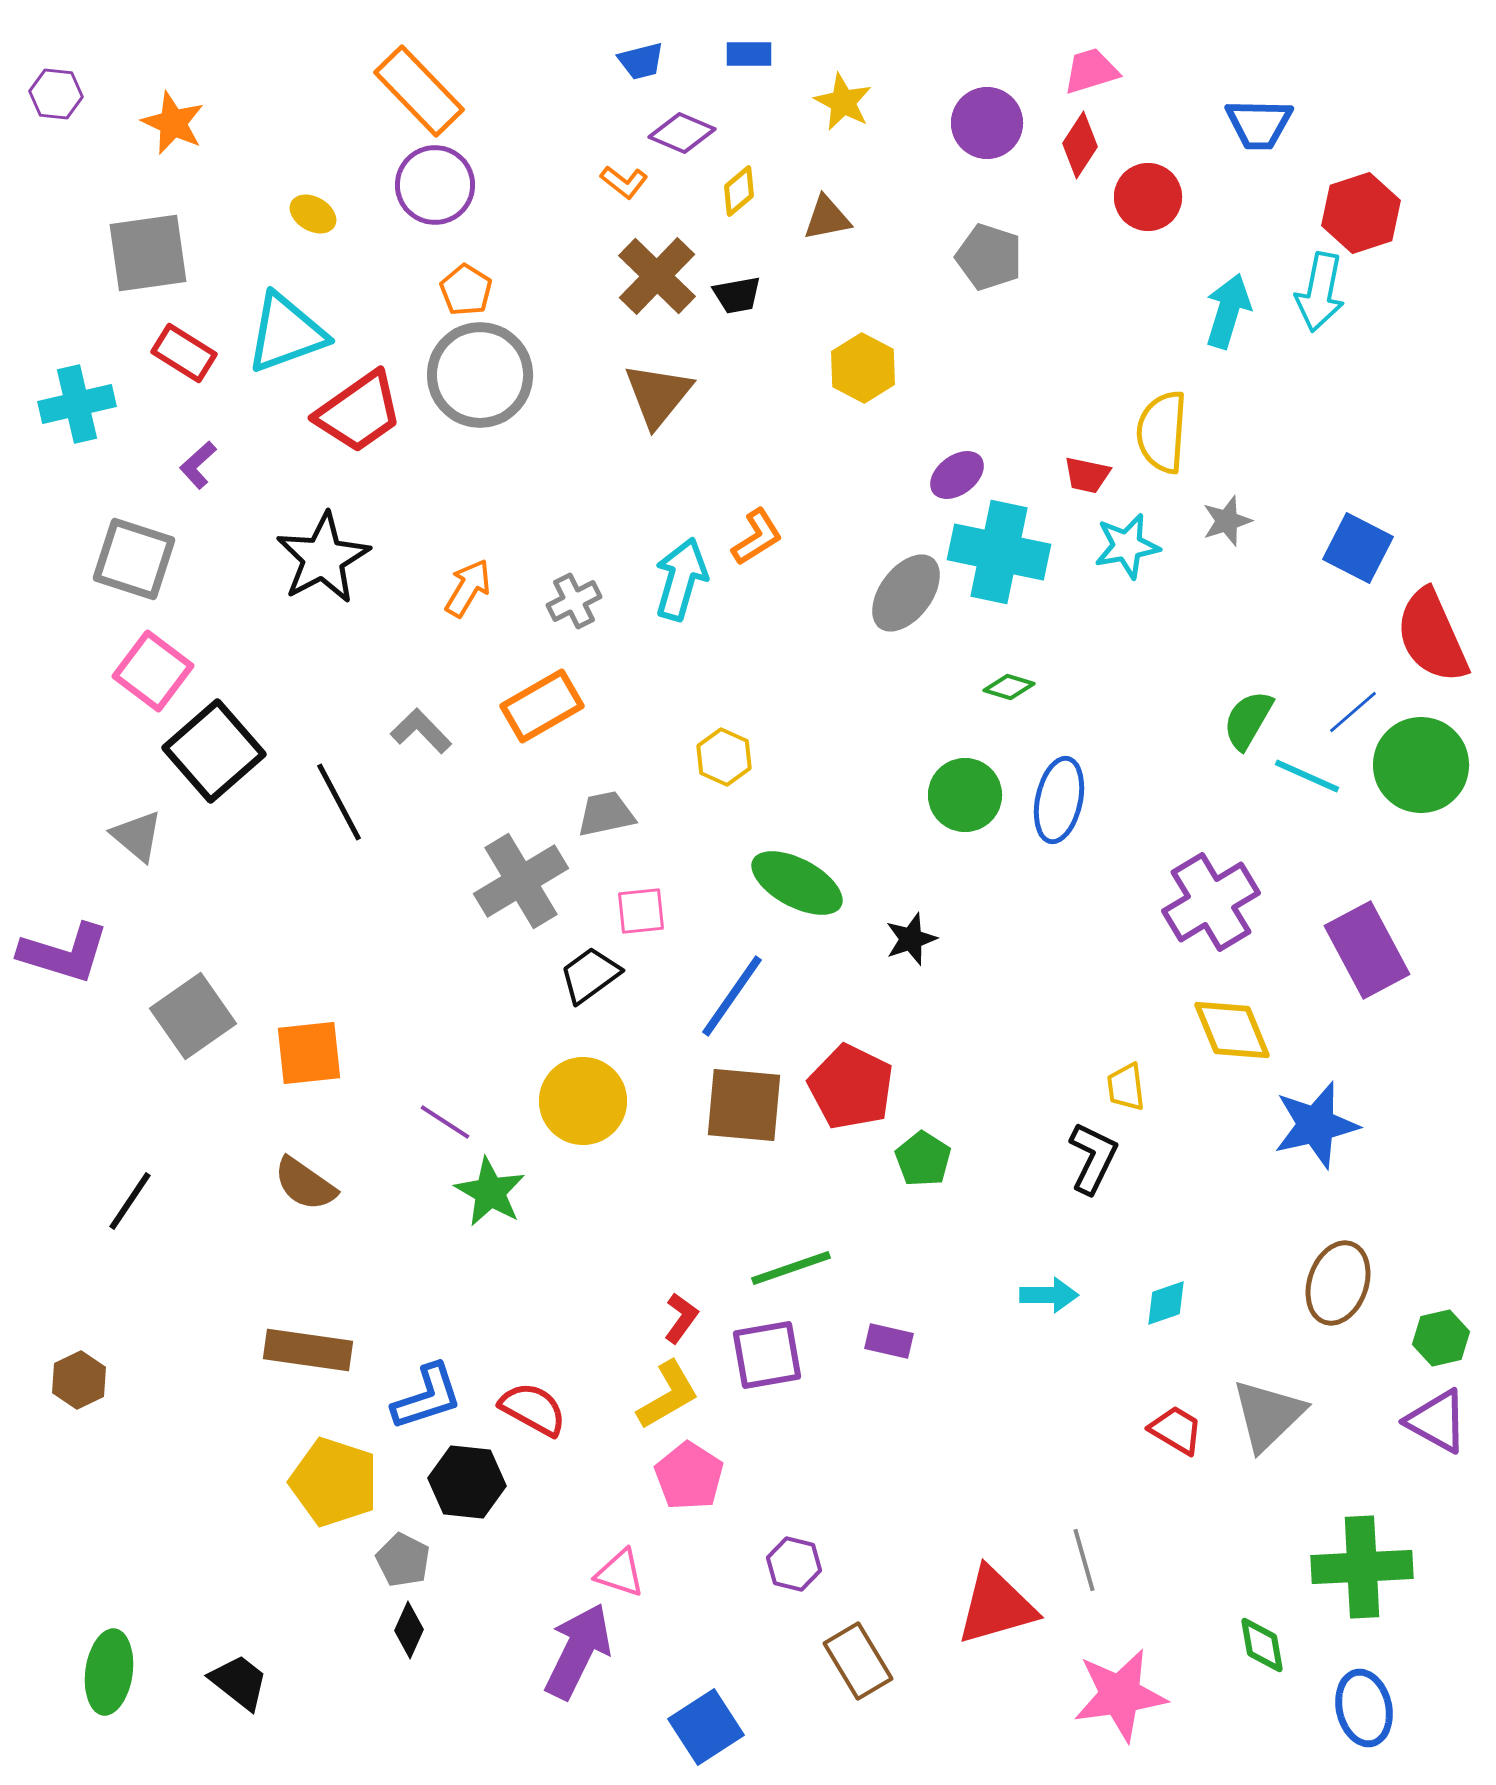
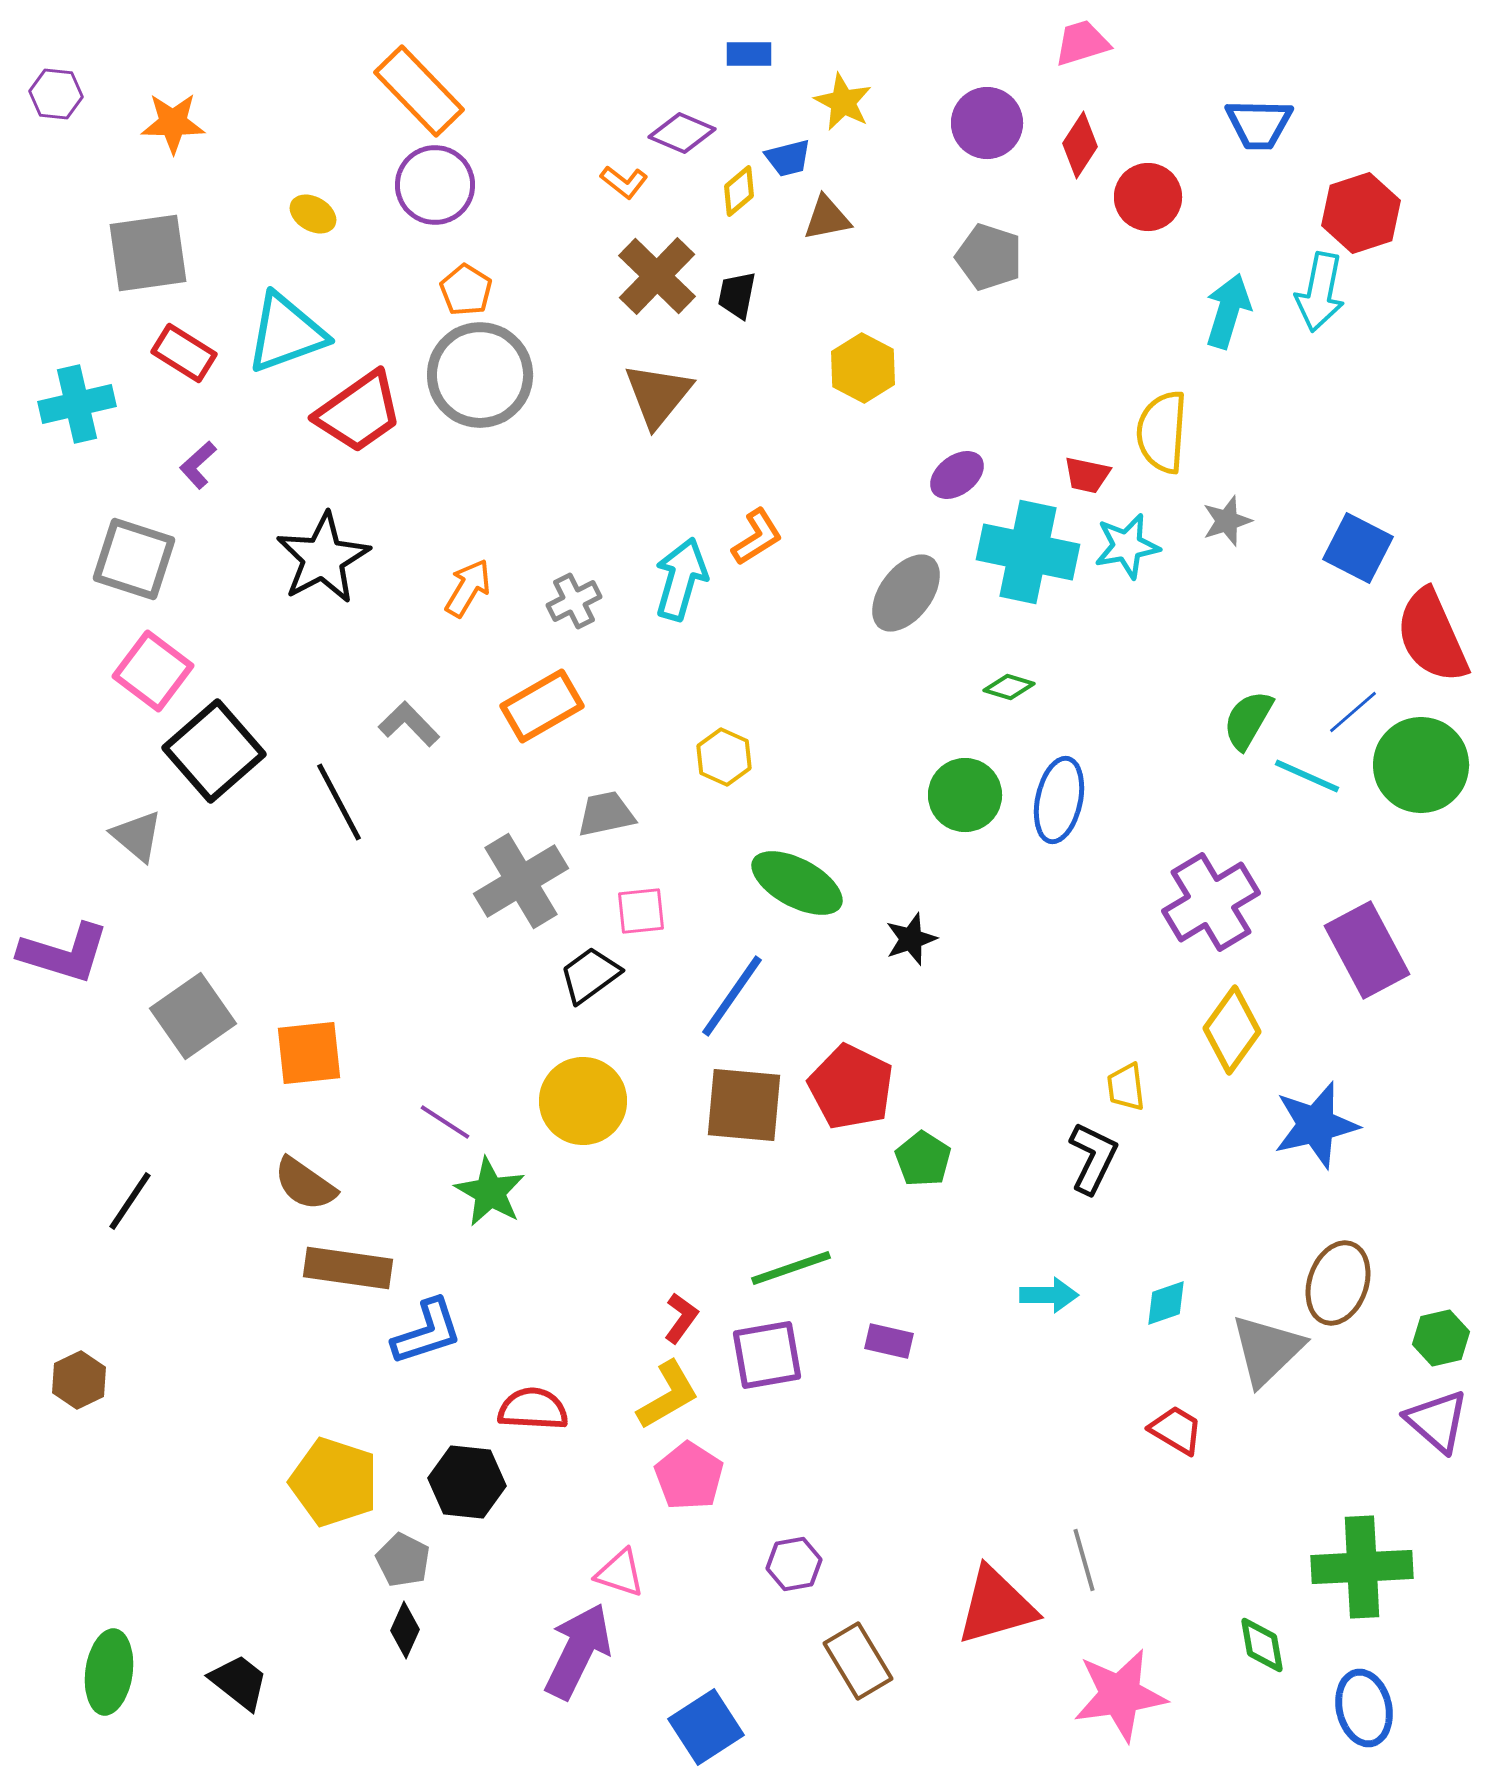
blue trapezoid at (641, 61): moved 147 px right, 97 px down
pink trapezoid at (1091, 71): moved 9 px left, 28 px up
orange star at (173, 123): rotated 24 degrees counterclockwise
black trapezoid at (737, 295): rotated 111 degrees clockwise
cyan cross at (999, 552): moved 29 px right
gray L-shape at (421, 731): moved 12 px left, 7 px up
yellow diamond at (1232, 1030): rotated 58 degrees clockwise
brown rectangle at (308, 1350): moved 40 px right, 82 px up
blue L-shape at (427, 1397): moved 65 px up
red semicircle at (533, 1409): rotated 26 degrees counterclockwise
gray triangle at (1268, 1415): moved 1 px left, 65 px up
purple triangle at (1437, 1421): rotated 12 degrees clockwise
purple hexagon at (794, 1564): rotated 24 degrees counterclockwise
black diamond at (409, 1630): moved 4 px left
